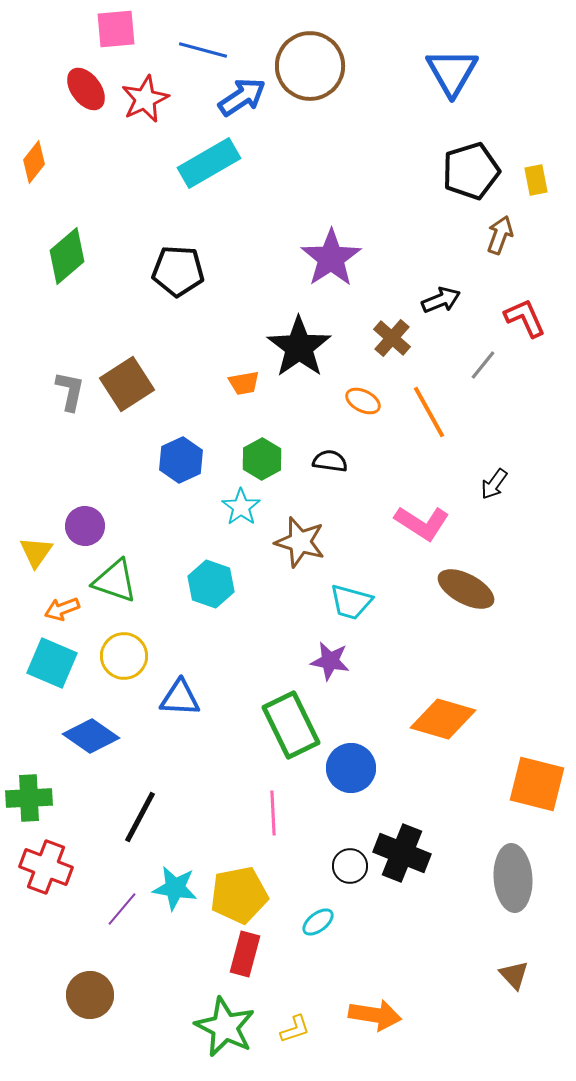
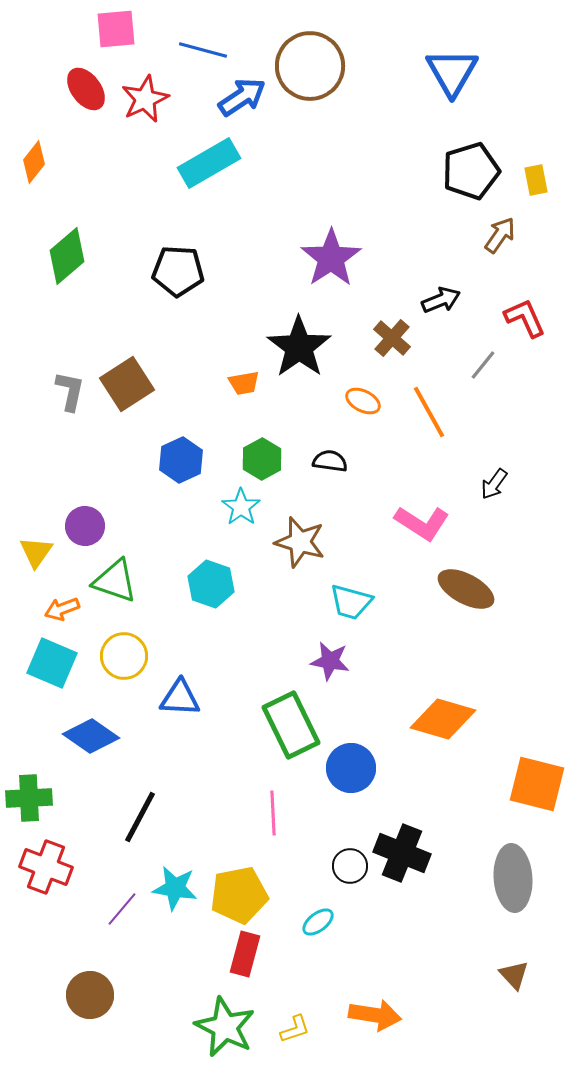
brown arrow at (500, 235): rotated 15 degrees clockwise
